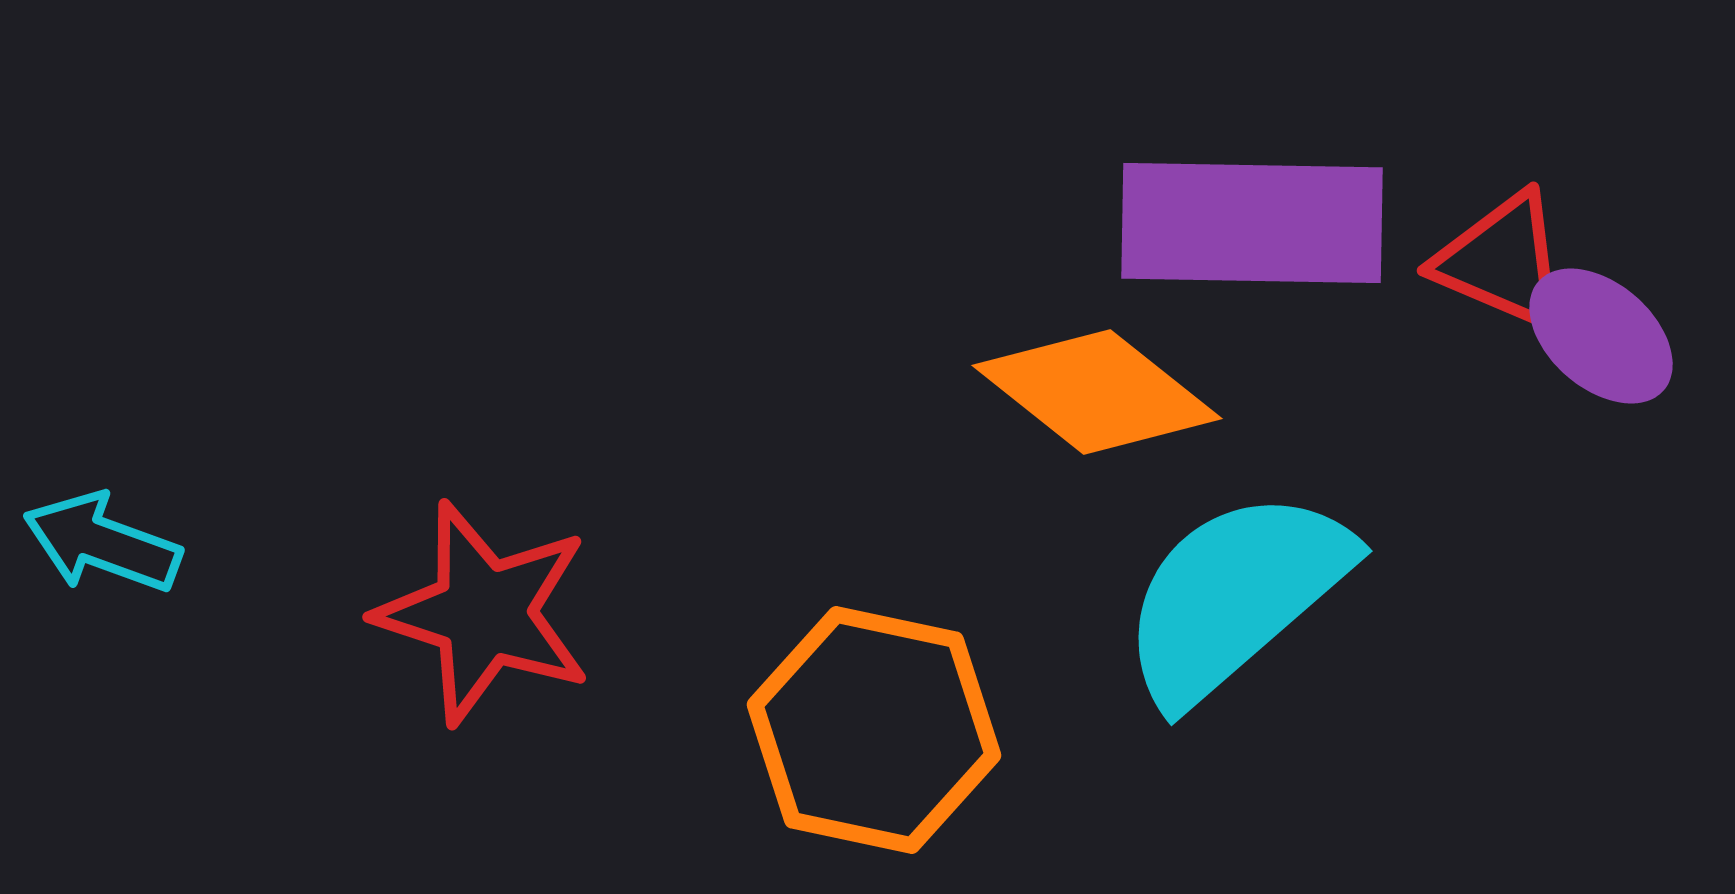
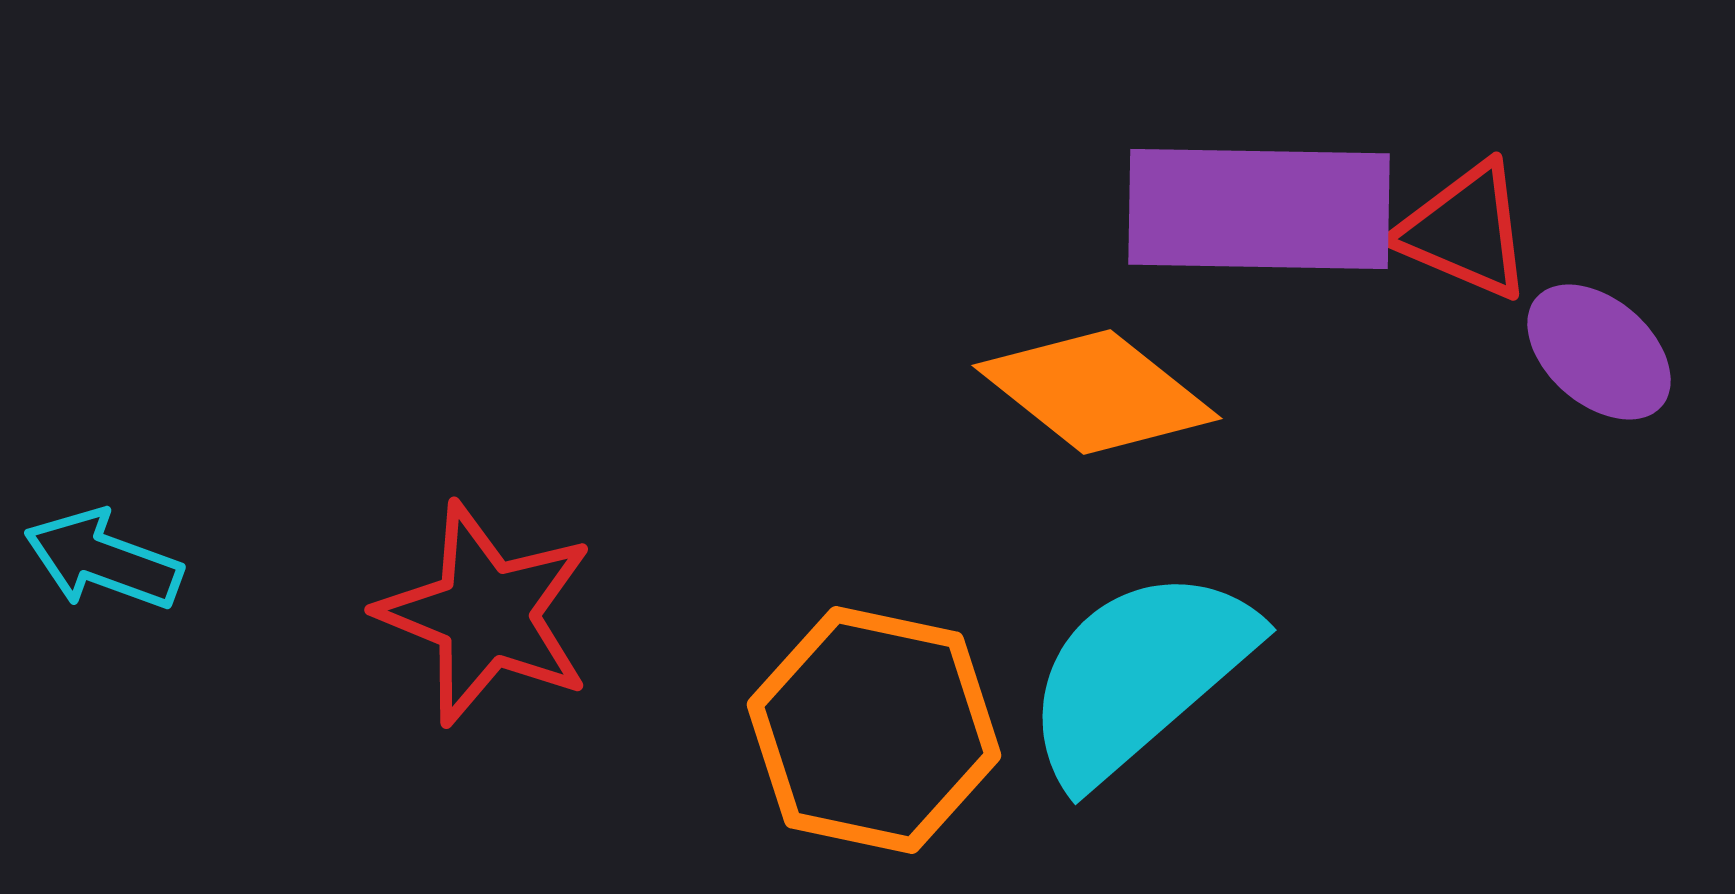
purple rectangle: moved 7 px right, 14 px up
red triangle: moved 37 px left, 30 px up
purple ellipse: moved 2 px left, 16 px down
cyan arrow: moved 1 px right, 17 px down
cyan semicircle: moved 96 px left, 79 px down
red star: moved 2 px right, 1 px down; rotated 4 degrees clockwise
